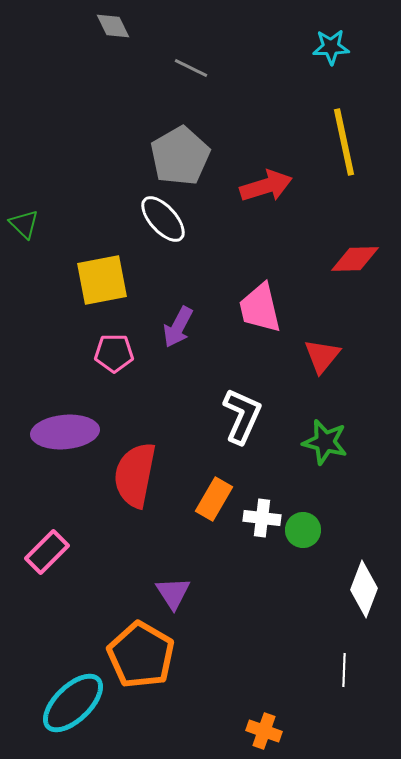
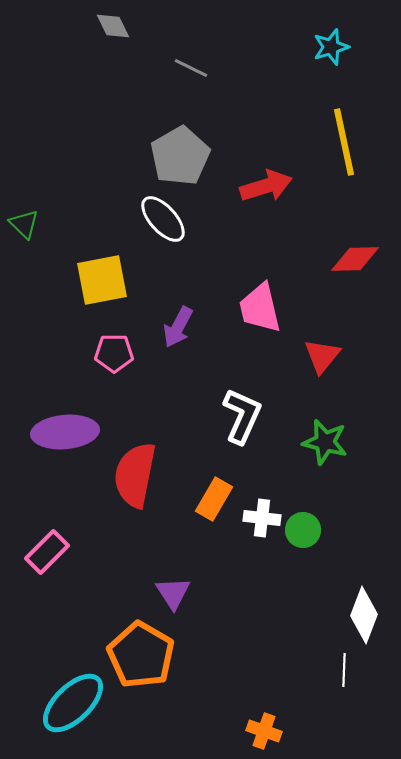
cyan star: rotated 15 degrees counterclockwise
white diamond: moved 26 px down
